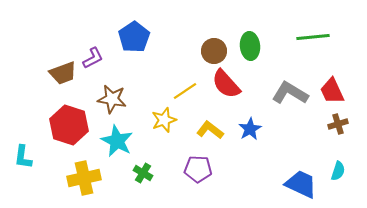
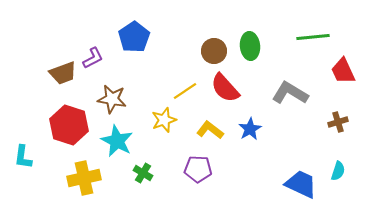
red semicircle: moved 1 px left, 4 px down
red trapezoid: moved 11 px right, 20 px up
brown cross: moved 2 px up
